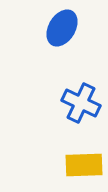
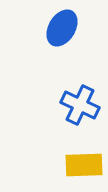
blue cross: moved 1 px left, 2 px down
